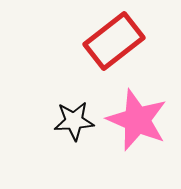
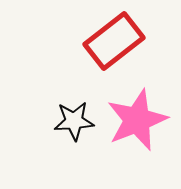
pink star: rotated 28 degrees clockwise
